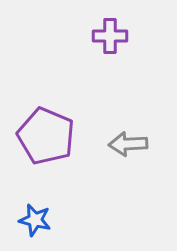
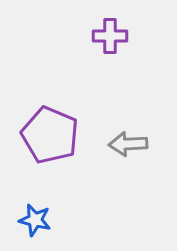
purple pentagon: moved 4 px right, 1 px up
